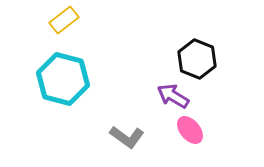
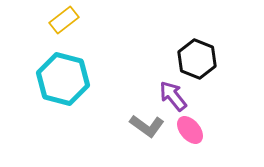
purple arrow: rotated 20 degrees clockwise
gray L-shape: moved 20 px right, 11 px up
